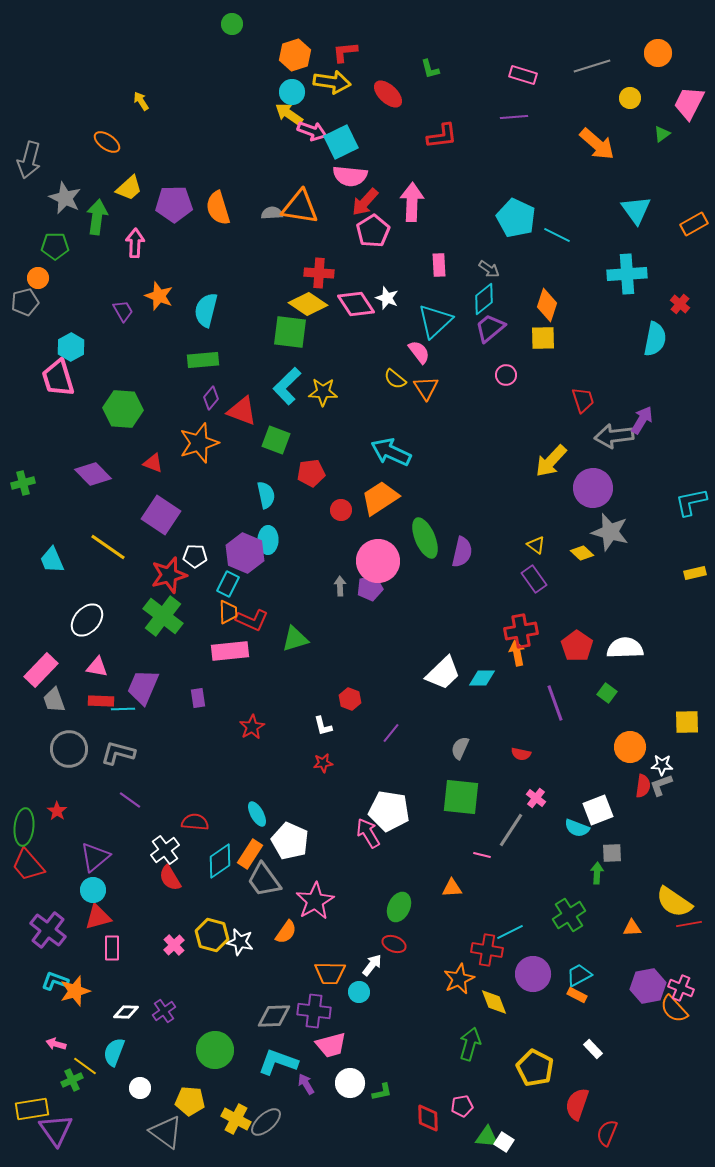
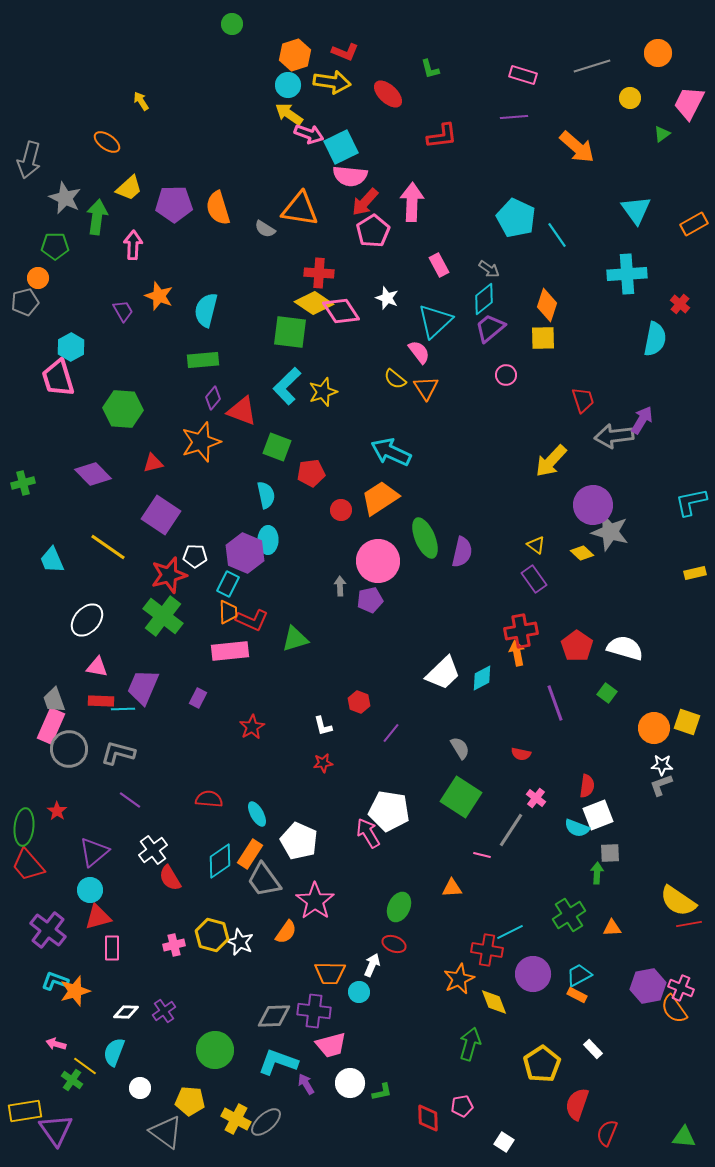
red L-shape at (345, 52): rotated 152 degrees counterclockwise
cyan circle at (292, 92): moved 4 px left, 7 px up
pink arrow at (312, 131): moved 3 px left, 3 px down
cyan square at (341, 142): moved 5 px down
orange arrow at (597, 144): moved 20 px left, 3 px down
orange triangle at (300, 207): moved 2 px down
gray semicircle at (272, 213): moved 7 px left, 16 px down; rotated 145 degrees counterclockwise
cyan line at (557, 235): rotated 28 degrees clockwise
pink arrow at (135, 243): moved 2 px left, 2 px down
pink rectangle at (439, 265): rotated 25 degrees counterclockwise
yellow diamond at (308, 304): moved 6 px right, 1 px up
pink diamond at (356, 304): moved 15 px left, 7 px down
yellow star at (323, 392): rotated 20 degrees counterclockwise
purple diamond at (211, 398): moved 2 px right
green square at (276, 440): moved 1 px right, 7 px down
orange star at (199, 443): moved 2 px right, 1 px up
red triangle at (153, 463): rotated 35 degrees counterclockwise
purple circle at (593, 488): moved 17 px down
purple pentagon at (370, 588): moved 12 px down
white semicircle at (625, 648): rotated 18 degrees clockwise
pink rectangle at (41, 670): moved 10 px right, 56 px down; rotated 20 degrees counterclockwise
cyan diamond at (482, 678): rotated 28 degrees counterclockwise
purple rectangle at (198, 698): rotated 36 degrees clockwise
red hexagon at (350, 699): moved 9 px right, 3 px down
yellow square at (687, 722): rotated 20 degrees clockwise
orange circle at (630, 747): moved 24 px right, 19 px up
gray semicircle at (460, 748): rotated 125 degrees clockwise
red semicircle at (643, 786): moved 56 px left
green square at (461, 797): rotated 27 degrees clockwise
white square at (598, 810): moved 5 px down
red semicircle at (195, 822): moved 14 px right, 23 px up
white pentagon at (290, 841): moved 9 px right
white cross at (165, 850): moved 12 px left
gray square at (612, 853): moved 2 px left
purple triangle at (95, 857): moved 1 px left, 5 px up
cyan circle at (93, 890): moved 3 px left
pink star at (315, 901): rotated 6 degrees counterclockwise
yellow semicircle at (674, 902): moved 4 px right, 1 px up
orange triangle at (632, 928): moved 20 px left
white star at (240, 942): rotated 12 degrees clockwise
pink cross at (174, 945): rotated 30 degrees clockwise
white arrow at (372, 965): rotated 15 degrees counterclockwise
orange semicircle at (674, 1009): rotated 8 degrees clockwise
yellow pentagon at (535, 1068): moved 7 px right, 4 px up; rotated 12 degrees clockwise
green cross at (72, 1080): rotated 30 degrees counterclockwise
yellow rectangle at (32, 1109): moved 7 px left, 2 px down
green triangle at (487, 1137): moved 197 px right
